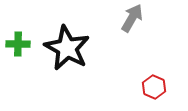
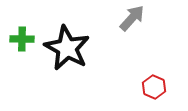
gray arrow: rotated 12 degrees clockwise
green cross: moved 4 px right, 5 px up
